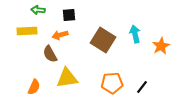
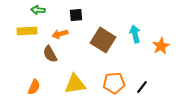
black square: moved 7 px right
orange arrow: moved 1 px up
yellow triangle: moved 8 px right, 6 px down
orange pentagon: moved 2 px right
